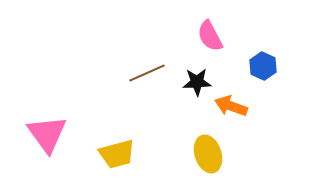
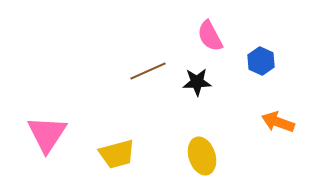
blue hexagon: moved 2 px left, 5 px up
brown line: moved 1 px right, 2 px up
orange arrow: moved 47 px right, 16 px down
pink triangle: rotated 9 degrees clockwise
yellow ellipse: moved 6 px left, 2 px down
